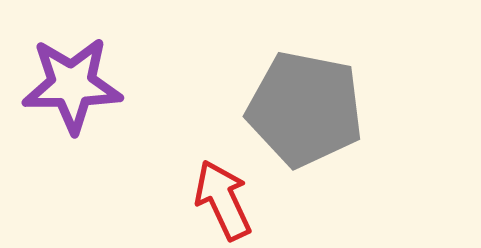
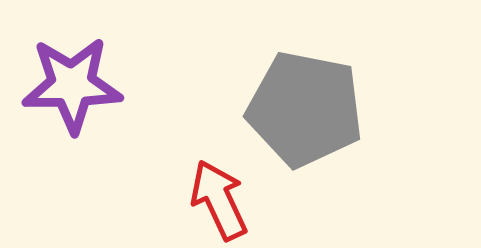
red arrow: moved 4 px left
